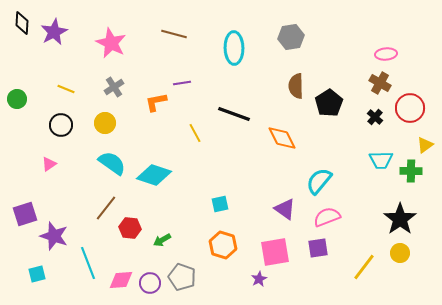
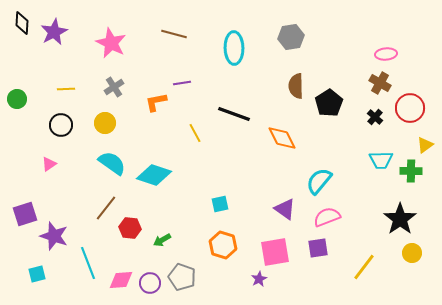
yellow line at (66, 89): rotated 24 degrees counterclockwise
yellow circle at (400, 253): moved 12 px right
